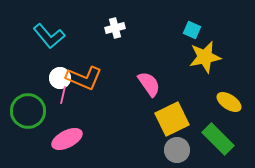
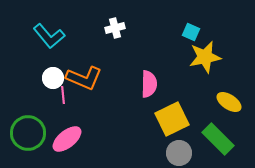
cyan square: moved 1 px left, 2 px down
white circle: moved 7 px left
pink semicircle: rotated 36 degrees clockwise
pink line: rotated 18 degrees counterclockwise
green circle: moved 22 px down
pink ellipse: rotated 12 degrees counterclockwise
gray circle: moved 2 px right, 3 px down
